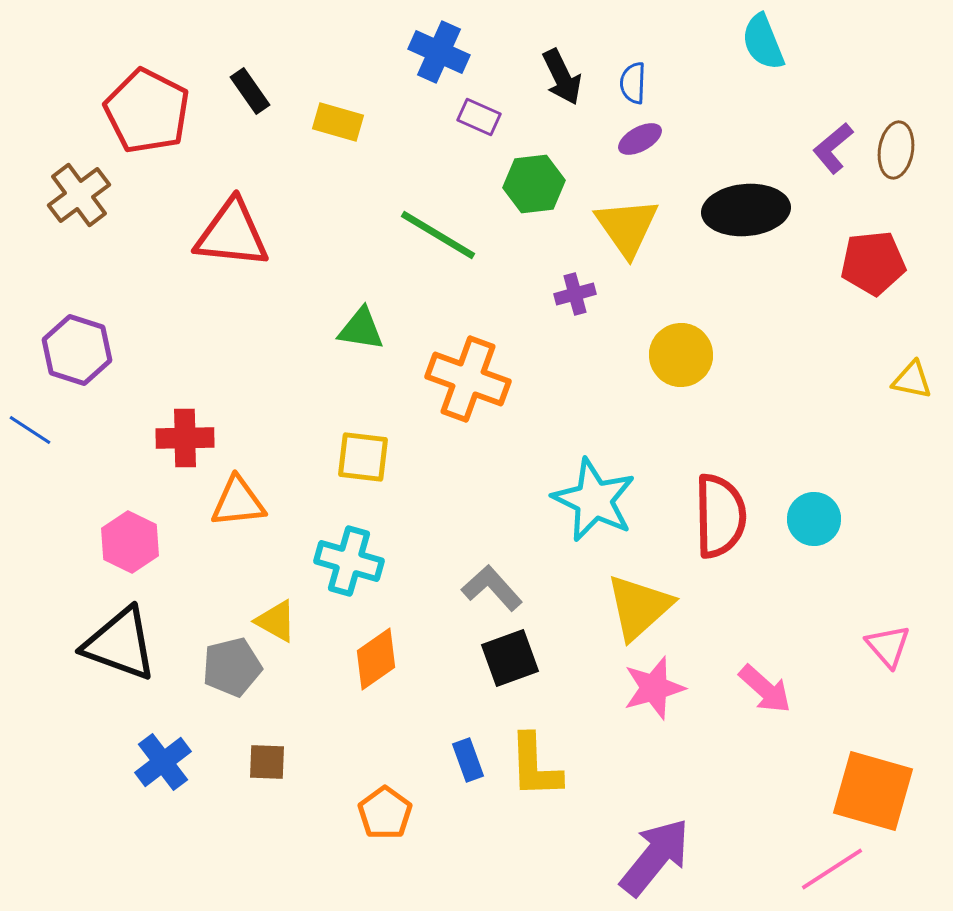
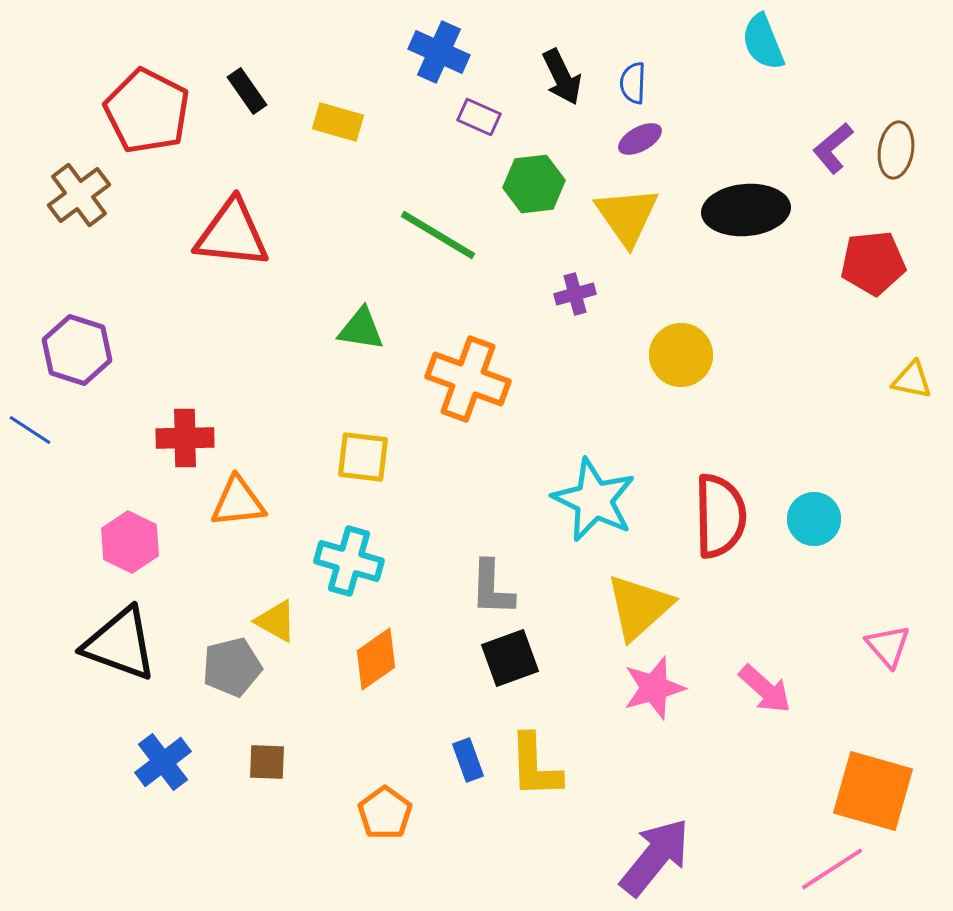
black rectangle at (250, 91): moved 3 px left
yellow triangle at (627, 227): moved 11 px up
gray L-shape at (492, 588): rotated 136 degrees counterclockwise
